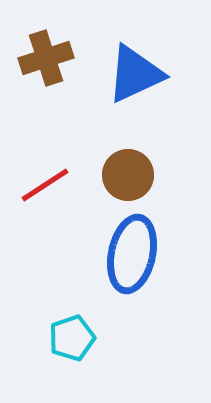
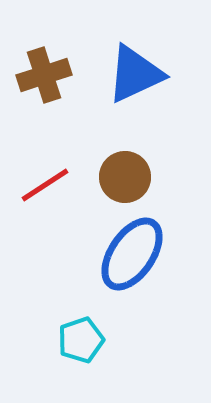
brown cross: moved 2 px left, 17 px down
brown circle: moved 3 px left, 2 px down
blue ellipse: rotated 22 degrees clockwise
cyan pentagon: moved 9 px right, 2 px down
